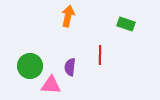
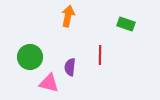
green circle: moved 9 px up
pink triangle: moved 2 px left, 2 px up; rotated 10 degrees clockwise
